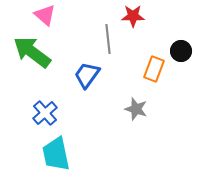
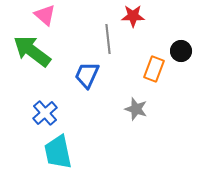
green arrow: moved 1 px up
blue trapezoid: rotated 12 degrees counterclockwise
cyan trapezoid: moved 2 px right, 2 px up
